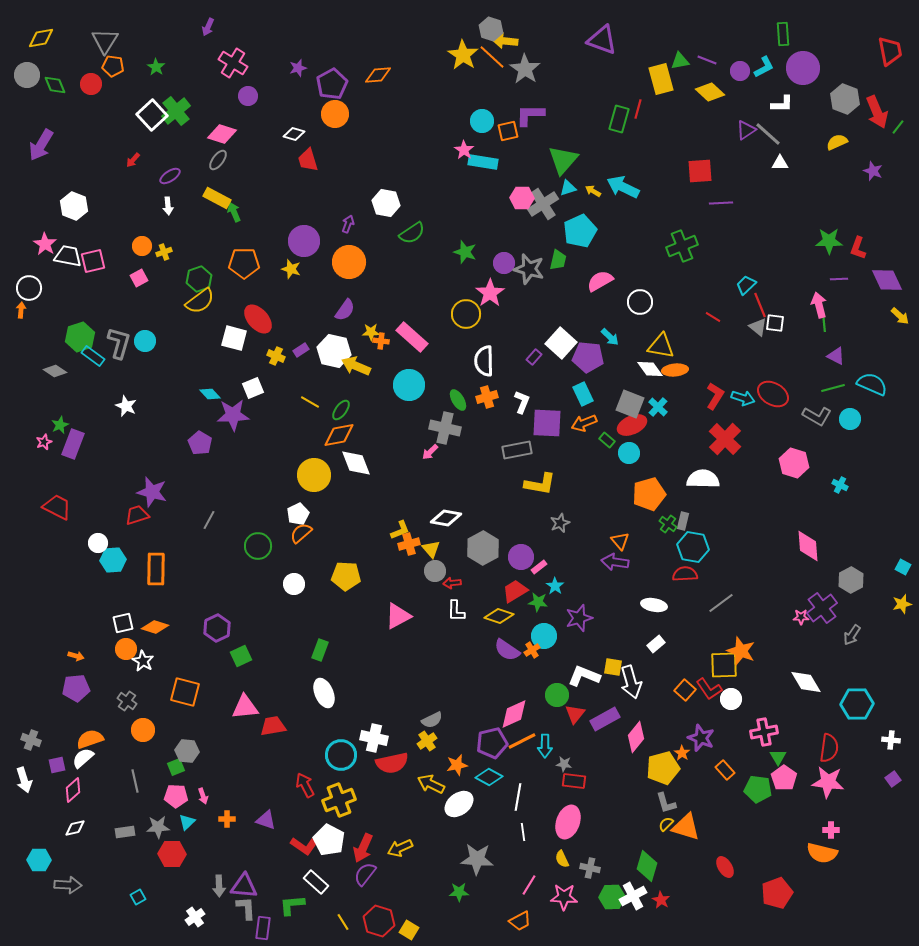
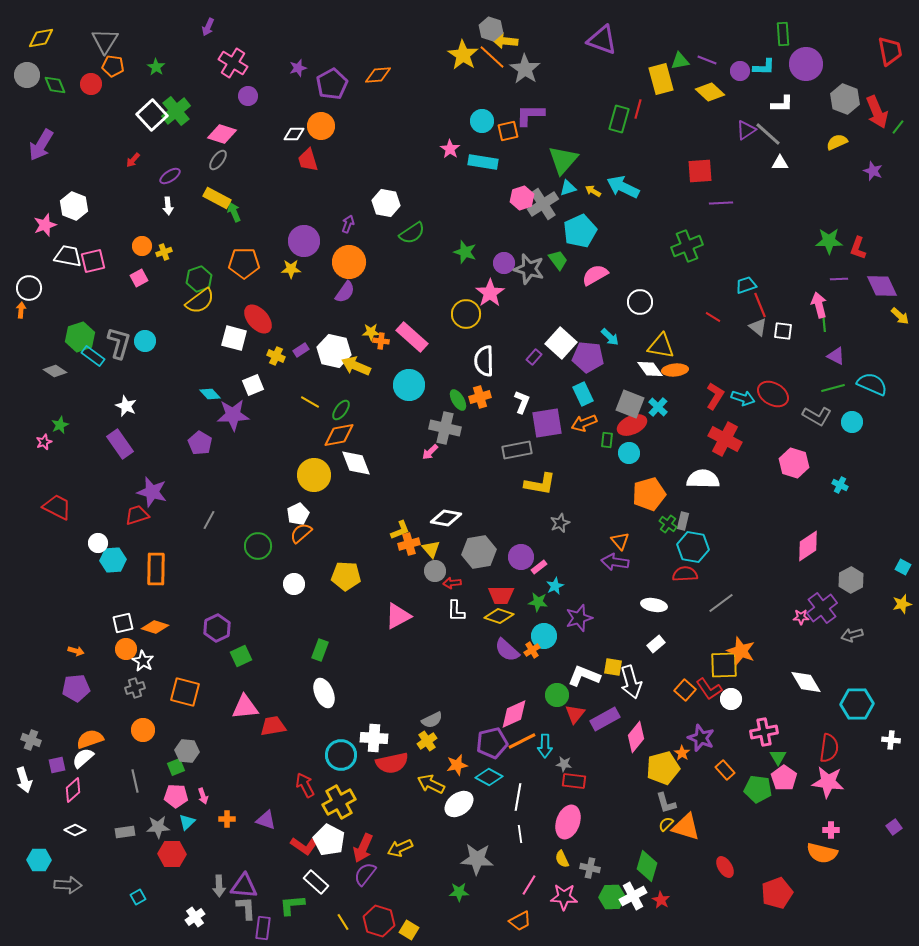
cyan L-shape at (764, 67): rotated 30 degrees clockwise
purple circle at (803, 68): moved 3 px right, 4 px up
orange circle at (335, 114): moved 14 px left, 12 px down
white diamond at (294, 134): rotated 15 degrees counterclockwise
pink star at (464, 150): moved 14 px left, 1 px up
pink hexagon at (522, 198): rotated 20 degrees counterclockwise
pink star at (45, 244): moved 19 px up; rotated 20 degrees clockwise
green cross at (682, 246): moved 5 px right
green trapezoid at (558, 260): rotated 50 degrees counterclockwise
yellow star at (291, 269): rotated 18 degrees counterclockwise
purple diamond at (887, 280): moved 5 px left, 6 px down
pink semicircle at (600, 281): moved 5 px left, 6 px up
cyan trapezoid at (746, 285): rotated 25 degrees clockwise
purple semicircle at (345, 310): moved 18 px up
white square at (775, 323): moved 8 px right, 8 px down
white square at (253, 388): moved 3 px up
orange cross at (487, 397): moved 7 px left
cyan circle at (850, 419): moved 2 px right, 3 px down
purple square at (547, 423): rotated 12 degrees counterclockwise
red cross at (725, 439): rotated 16 degrees counterclockwise
green rectangle at (607, 440): rotated 56 degrees clockwise
purple rectangle at (73, 444): moved 47 px right; rotated 56 degrees counterclockwise
pink diamond at (808, 546): rotated 60 degrees clockwise
gray hexagon at (483, 548): moved 4 px left, 4 px down; rotated 20 degrees clockwise
cyan star at (555, 586): rotated 12 degrees clockwise
red trapezoid at (515, 591): moved 14 px left, 4 px down; rotated 148 degrees counterclockwise
gray arrow at (852, 635): rotated 40 degrees clockwise
purple semicircle at (507, 650): rotated 8 degrees clockwise
orange arrow at (76, 656): moved 5 px up
gray cross at (127, 701): moved 8 px right, 13 px up; rotated 36 degrees clockwise
white cross at (374, 738): rotated 8 degrees counterclockwise
purple square at (893, 779): moved 1 px right, 48 px down
yellow cross at (339, 800): moved 2 px down; rotated 8 degrees counterclockwise
white diamond at (75, 828): moved 2 px down; rotated 40 degrees clockwise
white line at (523, 832): moved 3 px left, 2 px down
